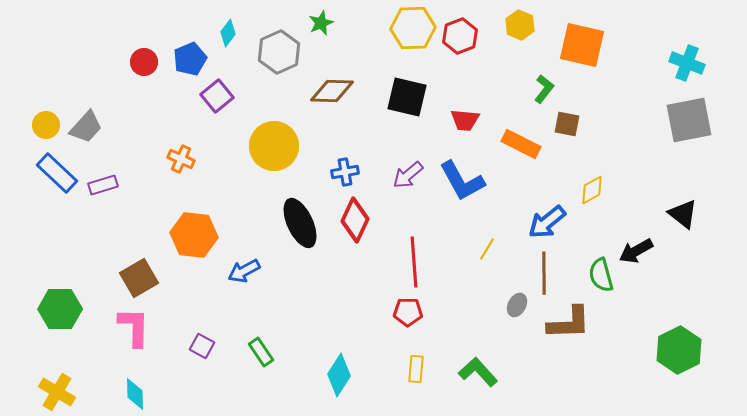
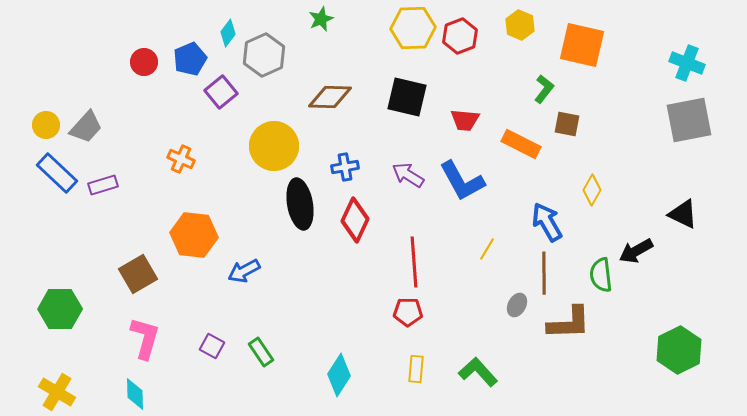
green star at (321, 23): moved 4 px up
gray hexagon at (279, 52): moved 15 px left, 3 px down
brown diamond at (332, 91): moved 2 px left, 6 px down
purple square at (217, 96): moved 4 px right, 4 px up
blue cross at (345, 172): moved 5 px up
purple arrow at (408, 175): rotated 72 degrees clockwise
yellow diamond at (592, 190): rotated 32 degrees counterclockwise
black triangle at (683, 214): rotated 12 degrees counterclockwise
blue arrow at (547, 222): rotated 99 degrees clockwise
black ellipse at (300, 223): moved 19 px up; rotated 15 degrees clockwise
green semicircle at (601, 275): rotated 8 degrees clockwise
brown square at (139, 278): moved 1 px left, 4 px up
pink L-shape at (134, 327): moved 11 px right, 11 px down; rotated 15 degrees clockwise
purple square at (202, 346): moved 10 px right
